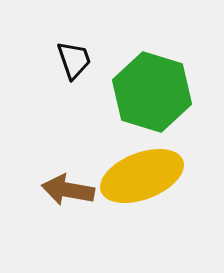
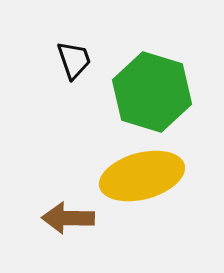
yellow ellipse: rotated 6 degrees clockwise
brown arrow: moved 28 px down; rotated 9 degrees counterclockwise
